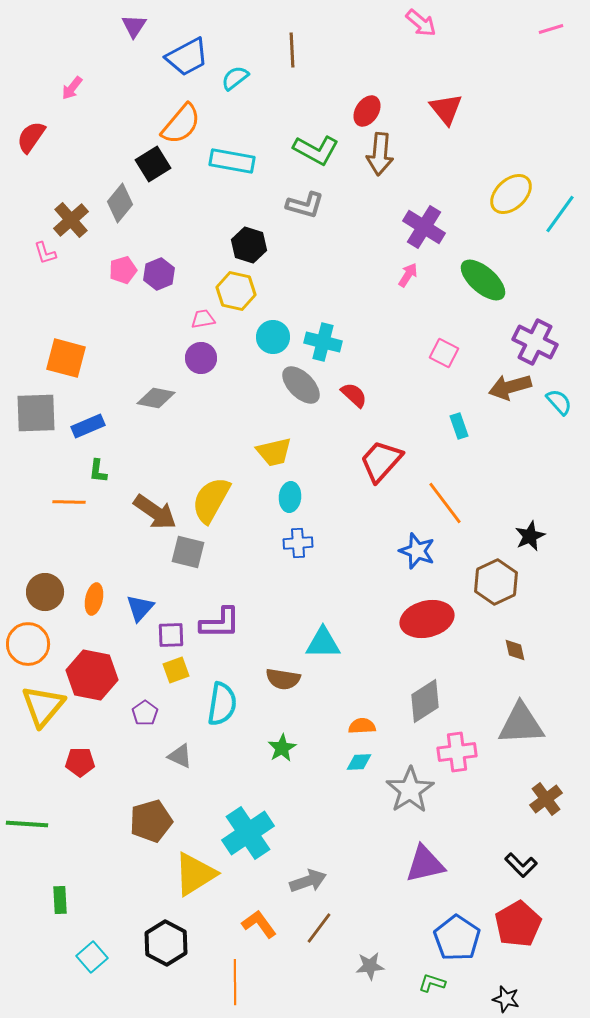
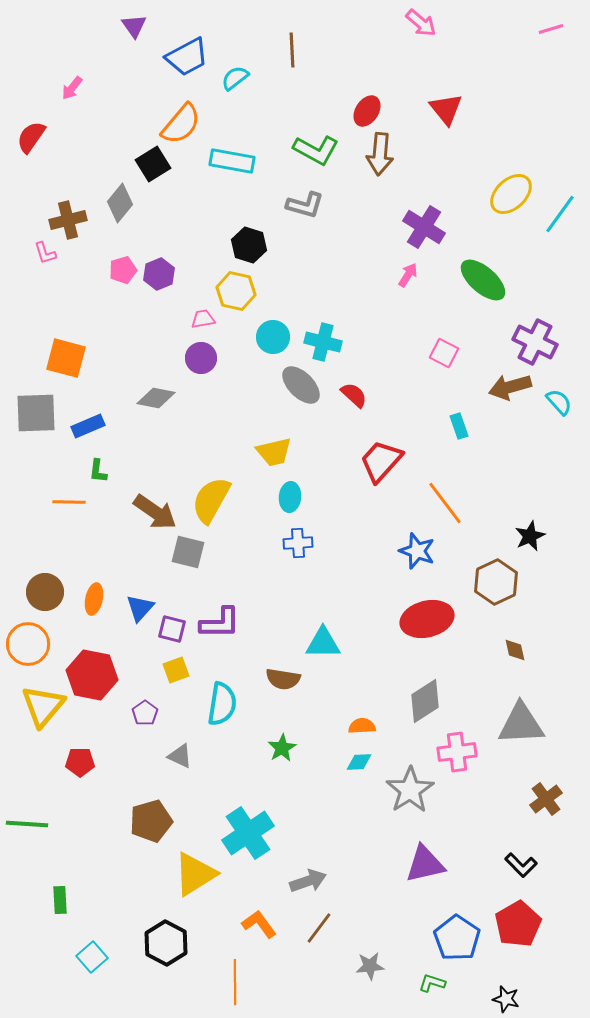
purple triangle at (134, 26): rotated 8 degrees counterclockwise
brown cross at (71, 220): moved 3 px left; rotated 27 degrees clockwise
purple square at (171, 635): moved 1 px right, 6 px up; rotated 16 degrees clockwise
